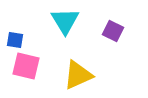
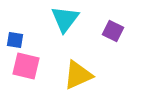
cyan triangle: moved 2 px up; rotated 8 degrees clockwise
